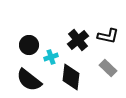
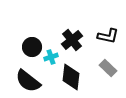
black cross: moved 6 px left
black circle: moved 3 px right, 2 px down
black semicircle: moved 1 px left, 1 px down
